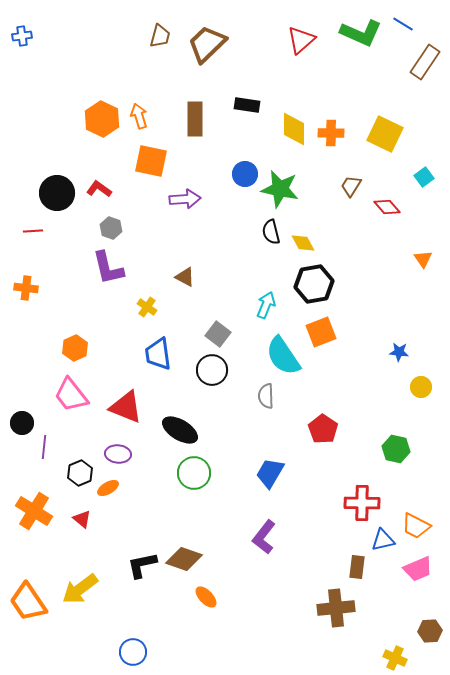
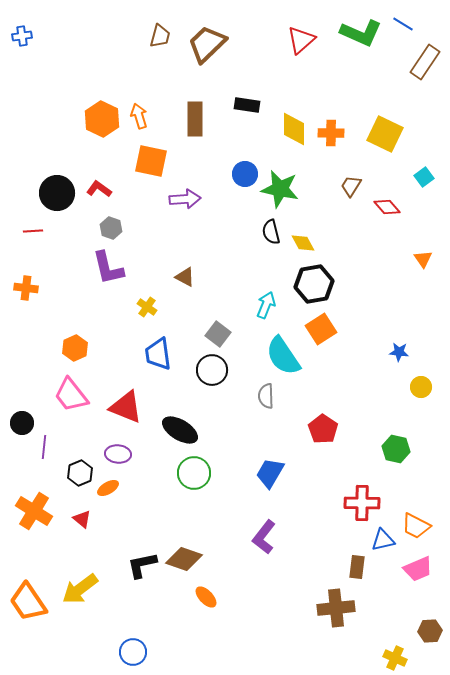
orange square at (321, 332): moved 3 px up; rotated 12 degrees counterclockwise
